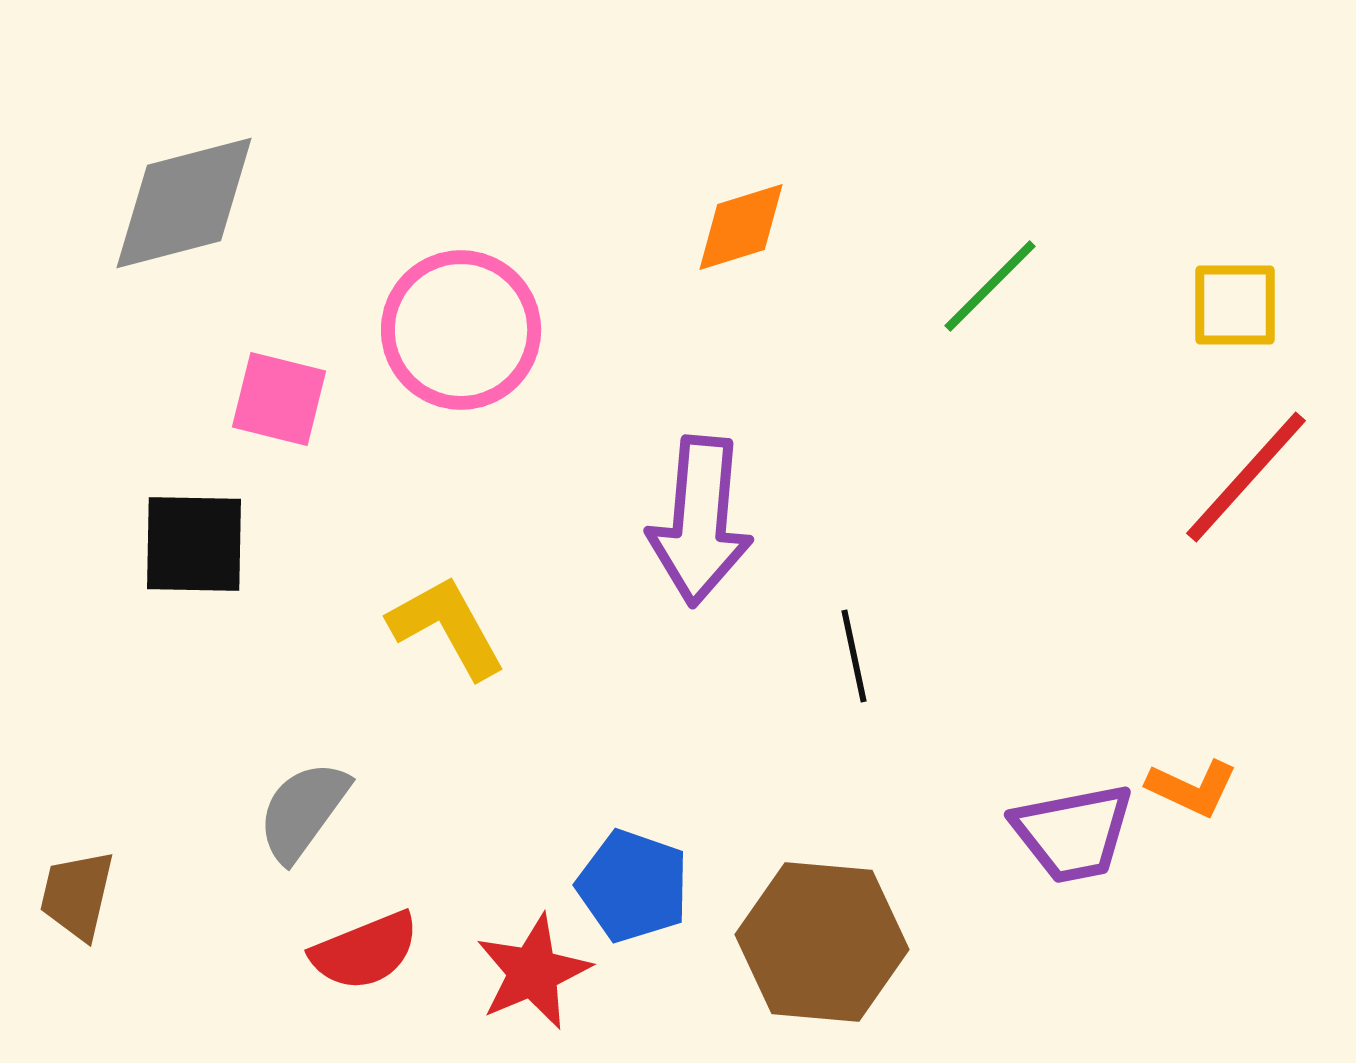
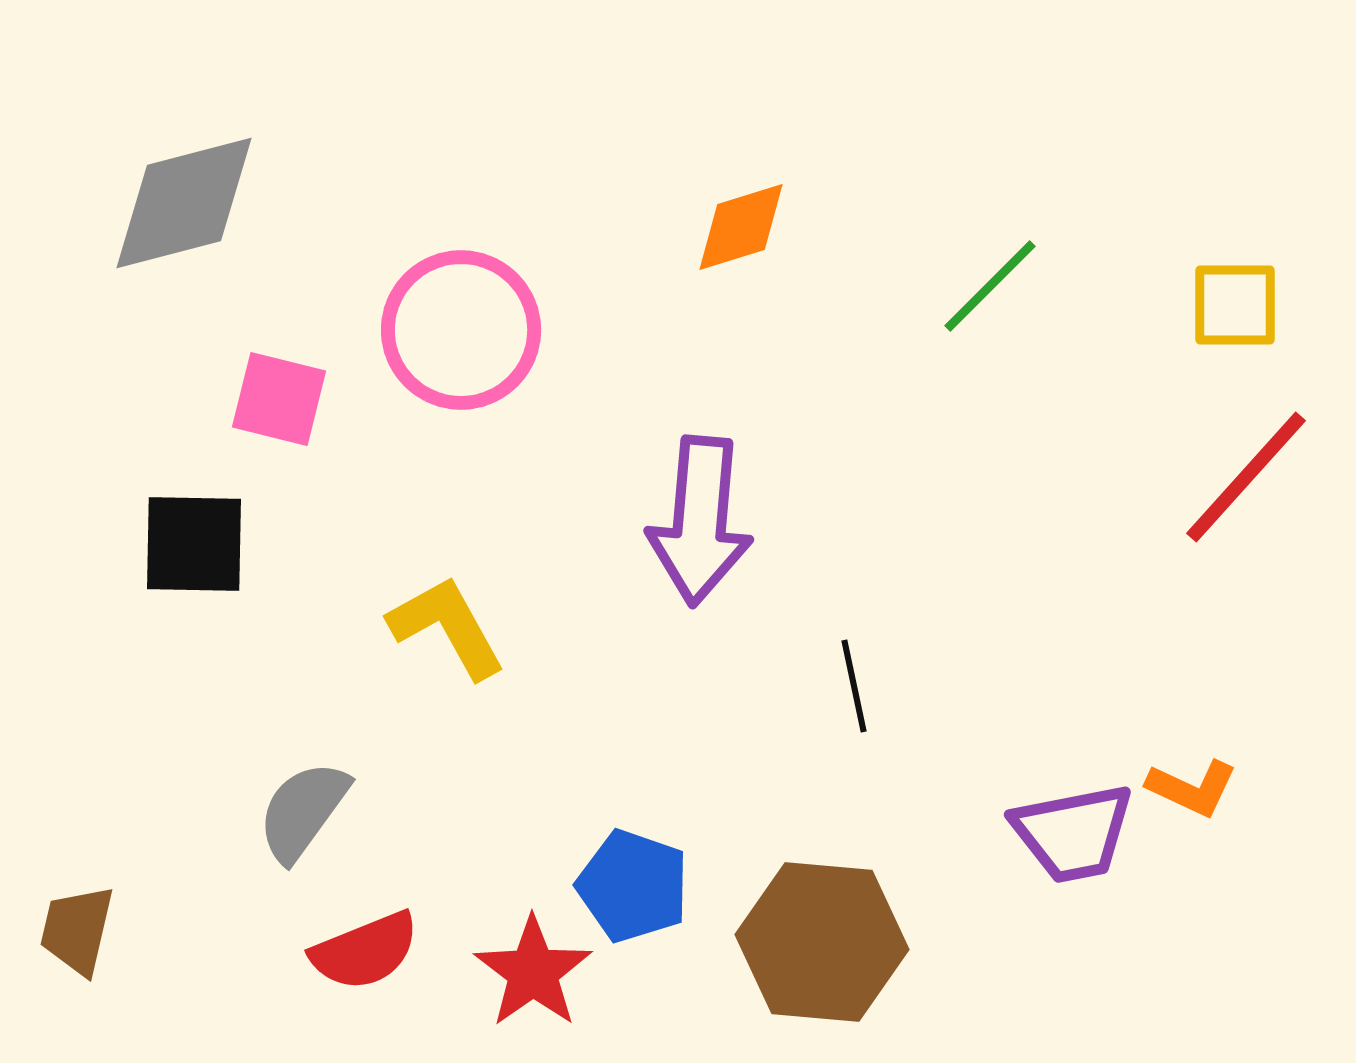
black line: moved 30 px down
brown trapezoid: moved 35 px down
red star: rotated 12 degrees counterclockwise
